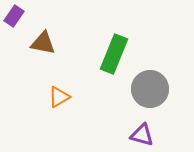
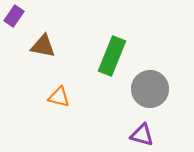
brown triangle: moved 3 px down
green rectangle: moved 2 px left, 2 px down
orange triangle: rotated 45 degrees clockwise
